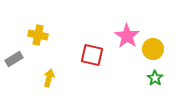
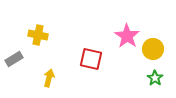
red square: moved 1 px left, 4 px down
